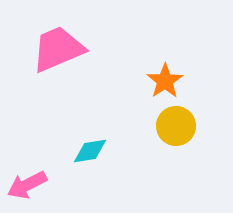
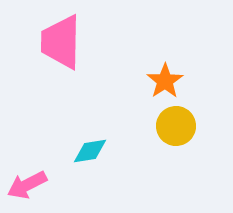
pink trapezoid: moved 3 px right, 7 px up; rotated 66 degrees counterclockwise
